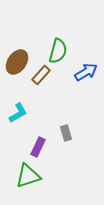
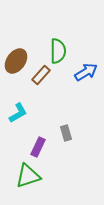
green semicircle: rotated 15 degrees counterclockwise
brown ellipse: moved 1 px left, 1 px up
